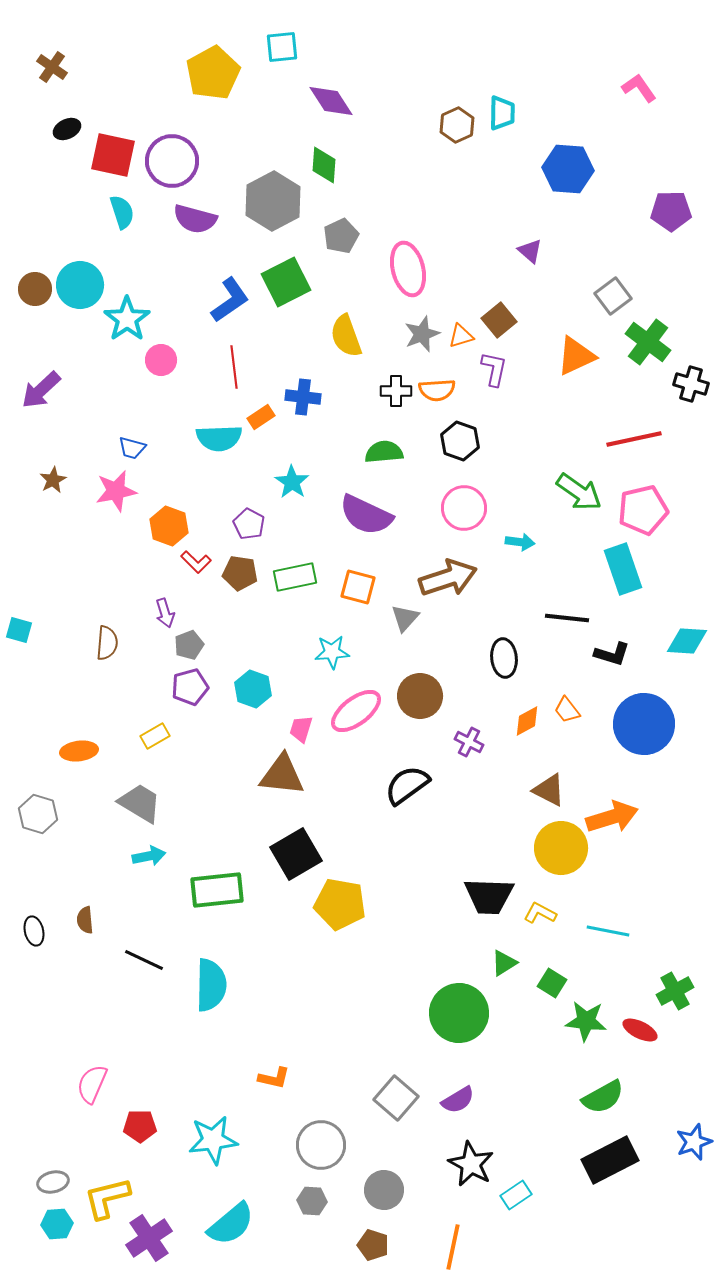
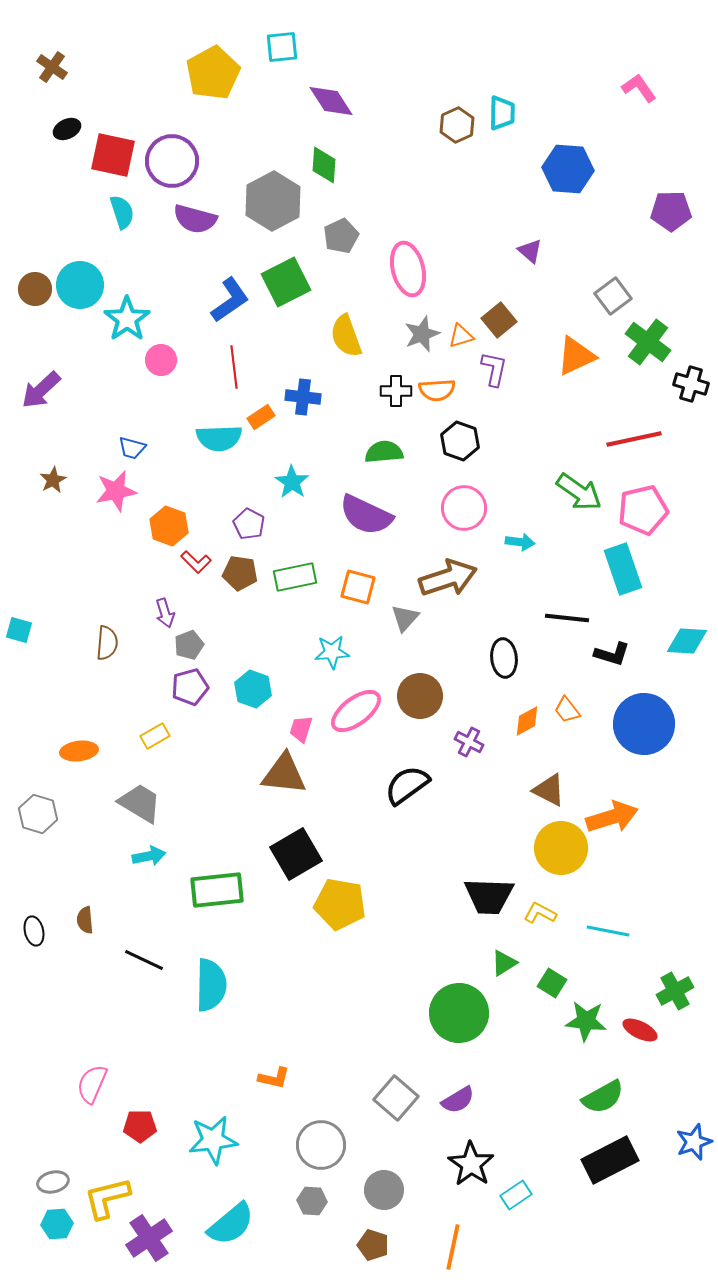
brown triangle at (282, 775): moved 2 px right, 1 px up
black star at (471, 1164): rotated 6 degrees clockwise
